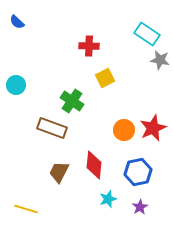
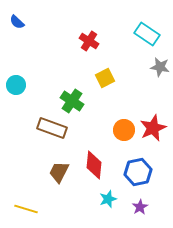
red cross: moved 5 px up; rotated 30 degrees clockwise
gray star: moved 7 px down
